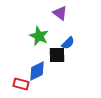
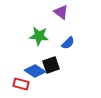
purple triangle: moved 1 px right, 1 px up
green star: rotated 18 degrees counterclockwise
black square: moved 6 px left, 10 px down; rotated 18 degrees counterclockwise
blue diamond: moved 2 px left; rotated 60 degrees clockwise
